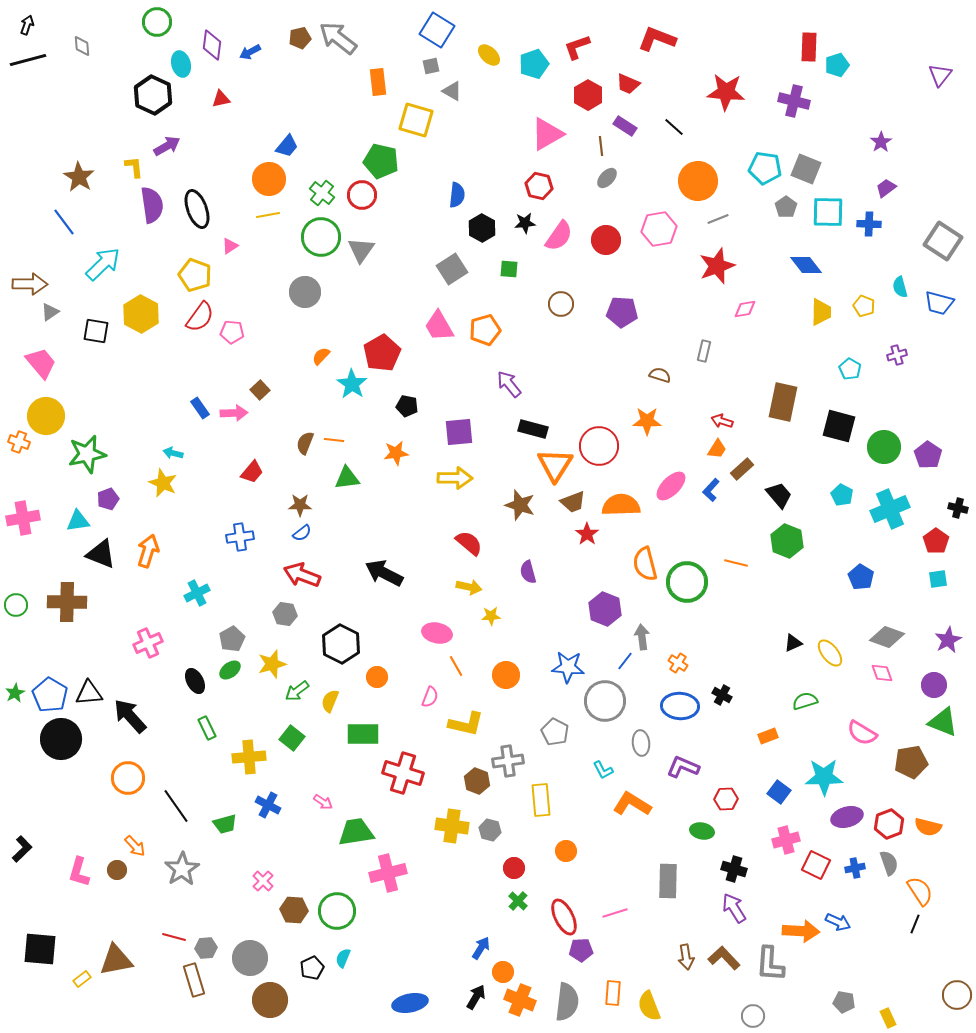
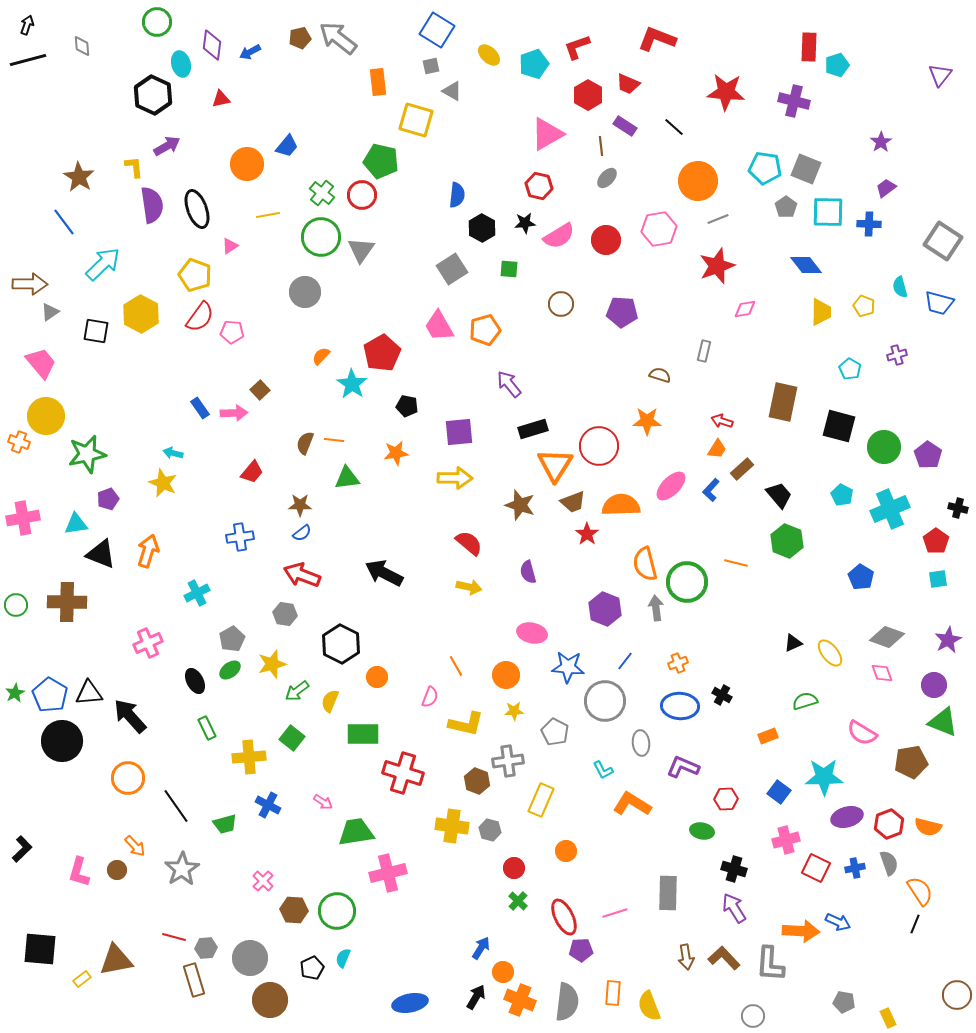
orange circle at (269, 179): moved 22 px left, 15 px up
pink semicircle at (559, 236): rotated 24 degrees clockwise
black rectangle at (533, 429): rotated 32 degrees counterclockwise
cyan triangle at (78, 521): moved 2 px left, 3 px down
yellow star at (491, 616): moved 23 px right, 95 px down
pink ellipse at (437, 633): moved 95 px right
gray arrow at (642, 637): moved 14 px right, 29 px up
orange cross at (678, 663): rotated 36 degrees clockwise
black circle at (61, 739): moved 1 px right, 2 px down
yellow rectangle at (541, 800): rotated 28 degrees clockwise
red square at (816, 865): moved 3 px down
gray rectangle at (668, 881): moved 12 px down
